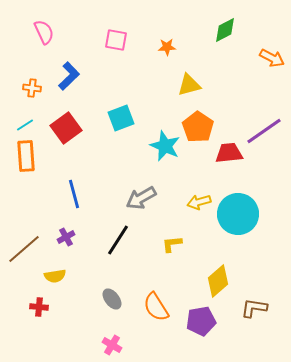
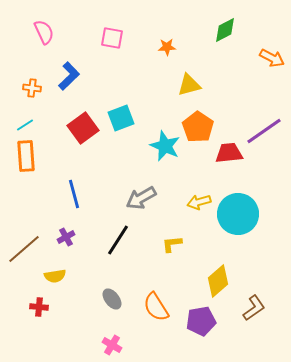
pink square: moved 4 px left, 2 px up
red square: moved 17 px right
brown L-shape: rotated 136 degrees clockwise
